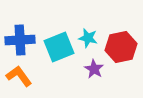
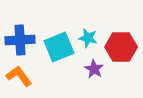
red hexagon: rotated 12 degrees clockwise
